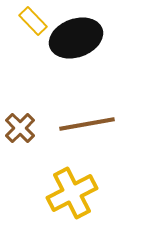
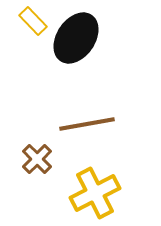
black ellipse: rotated 36 degrees counterclockwise
brown cross: moved 17 px right, 31 px down
yellow cross: moved 23 px right
